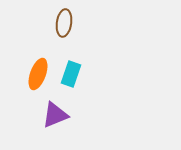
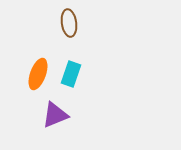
brown ellipse: moved 5 px right; rotated 16 degrees counterclockwise
